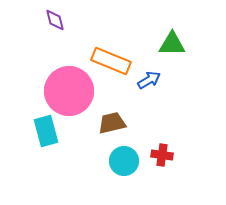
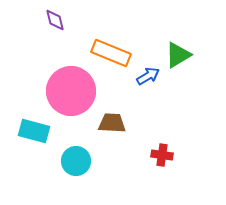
green triangle: moved 6 px right, 11 px down; rotated 32 degrees counterclockwise
orange rectangle: moved 8 px up
blue arrow: moved 1 px left, 4 px up
pink circle: moved 2 px right
brown trapezoid: rotated 16 degrees clockwise
cyan rectangle: moved 12 px left; rotated 60 degrees counterclockwise
cyan circle: moved 48 px left
